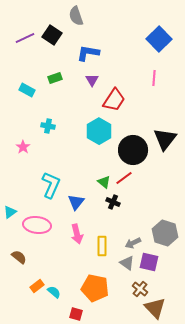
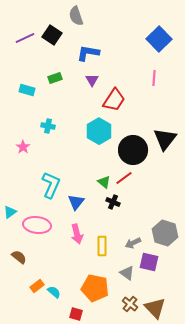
cyan rectangle: rotated 14 degrees counterclockwise
gray triangle: moved 10 px down
brown cross: moved 10 px left, 15 px down
